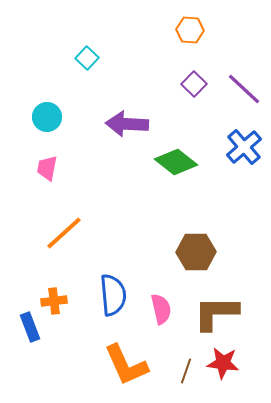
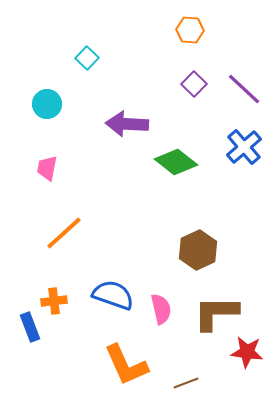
cyan circle: moved 13 px up
brown hexagon: moved 2 px right, 2 px up; rotated 24 degrees counterclockwise
blue semicircle: rotated 66 degrees counterclockwise
red star: moved 24 px right, 11 px up
brown line: moved 12 px down; rotated 50 degrees clockwise
